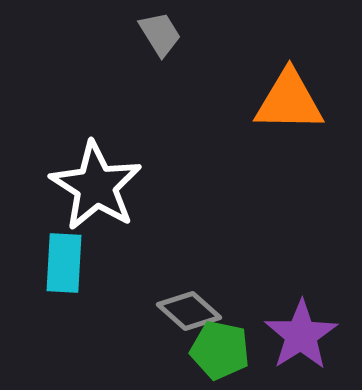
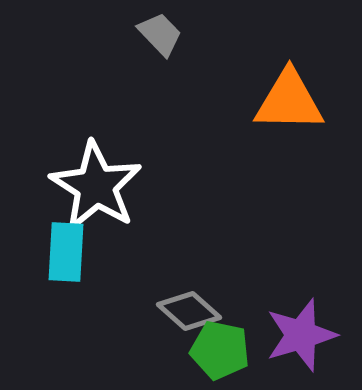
gray trapezoid: rotated 12 degrees counterclockwise
cyan rectangle: moved 2 px right, 11 px up
purple star: rotated 16 degrees clockwise
